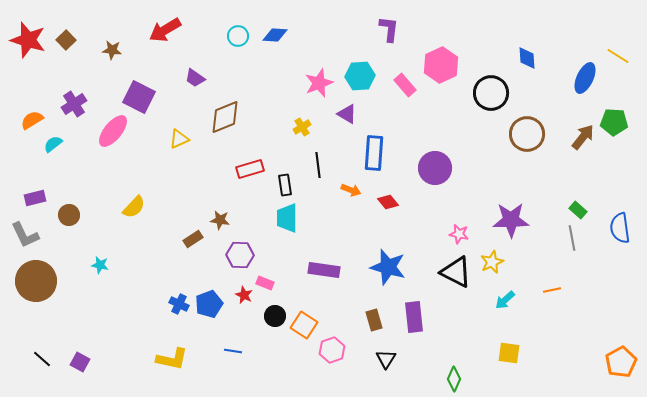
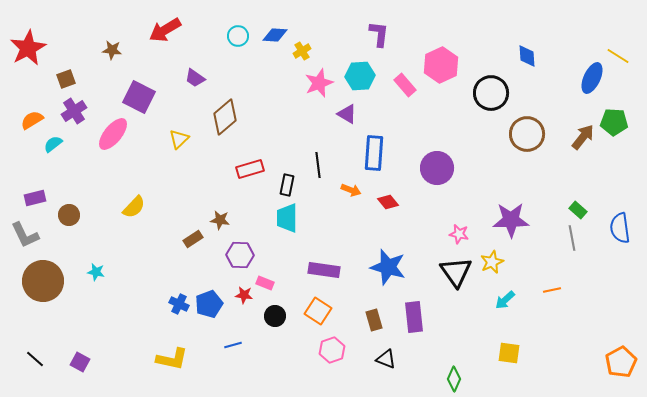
purple L-shape at (389, 29): moved 10 px left, 5 px down
red star at (28, 40): moved 8 px down; rotated 27 degrees clockwise
brown square at (66, 40): moved 39 px down; rotated 24 degrees clockwise
blue diamond at (527, 58): moved 2 px up
blue ellipse at (585, 78): moved 7 px right
purple cross at (74, 104): moved 7 px down
brown diamond at (225, 117): rotated 18 degrees counterclockwise
yellow cross at (302, 127): moved 76 px up
pink ellipse at (113, 131): moved 3 px down
yellow triangle at (179, 139): rotated 20 degrees counterclockwise
purple circle at (435, 168): moved 2 px right
black rectangle at (285, 185): moved 2 px right; rotated 20 degrees clockwise
cyan star at (100, 265): moved 4 px left, 7 px down
black triangle at (456, 272): rotated 28 degrees clockwise
brown circle at (36, 281): moved 7 px right
red star at (244, 295): rotated 18 degrees counterclockwise
orange square at (304, 325): moved 14 px right, 14 px up
blue line at (233, 351): moved 6 px up; rotated 24 degrees counterclockwise
black line at (42, 359): moved 7 px left
black triangle at (386, 359): rotated 40 degrees counterclockwise
